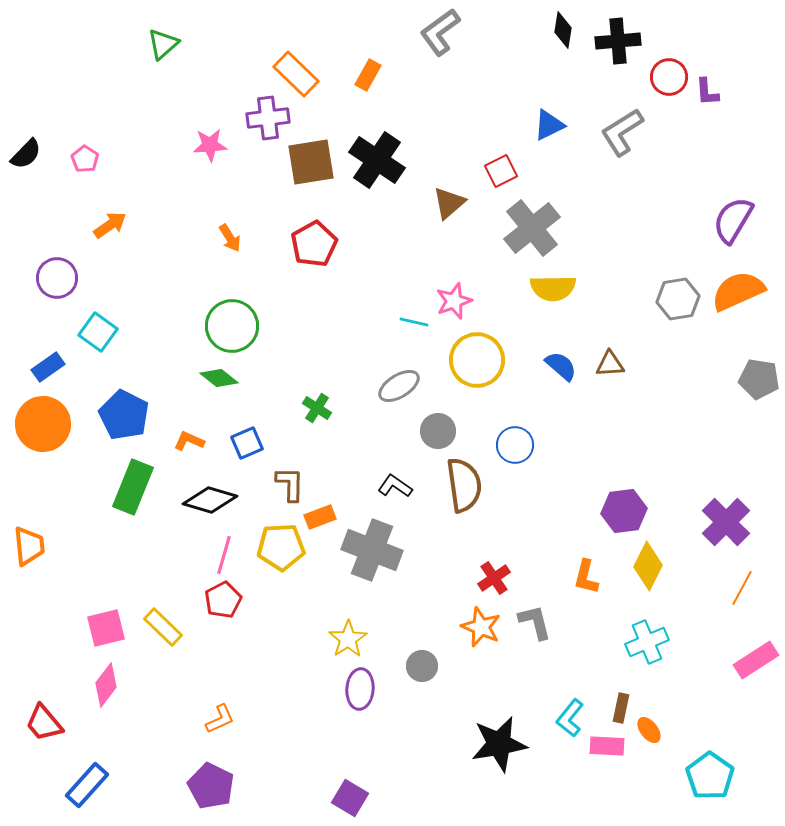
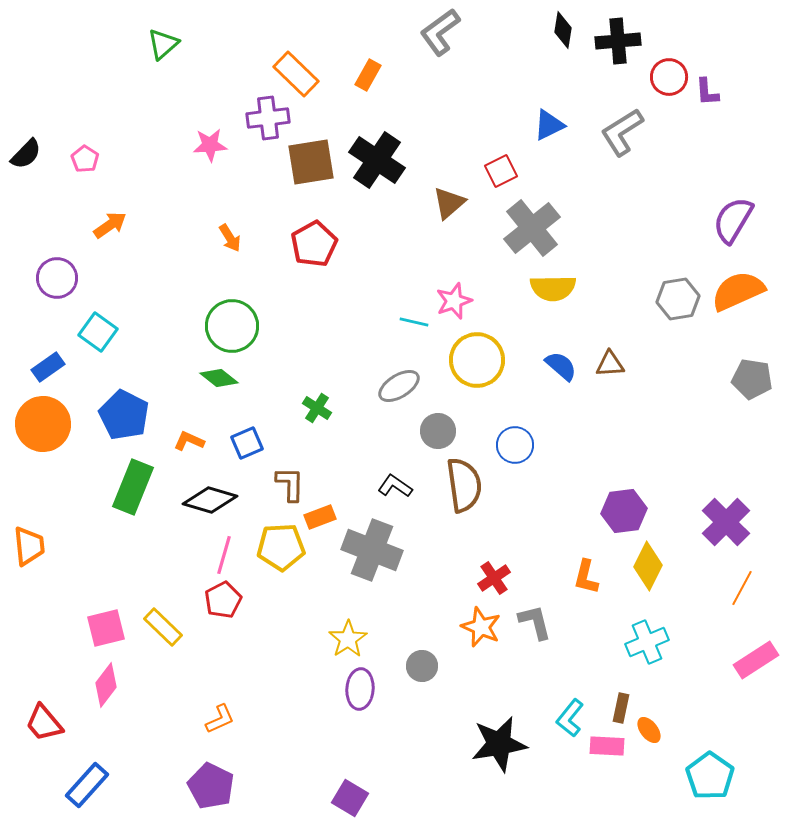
gray pentagon at (759, 379): moved 7 px left
